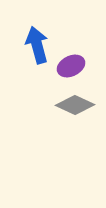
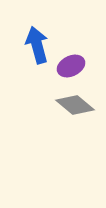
gray diamond: rotated 15 degrees clockwise
